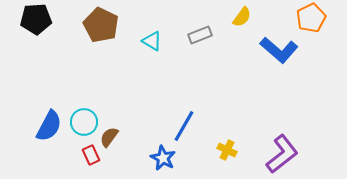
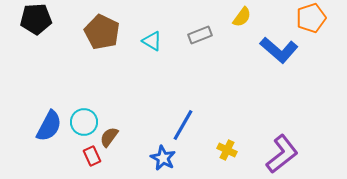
orange pentagon: rotated 8 degrees clockwise
brown pentagon: moved 1 px right, 7 px down
blue line: moved 1 px left, 1 px up
red rectangle: moved 1 px right, 1 px down
